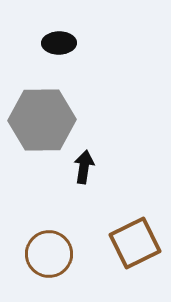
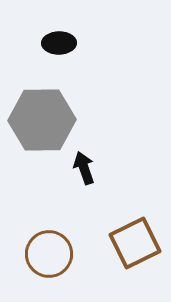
black arrow: moved 1 px down; rotated 28 degrees counterclockwise
